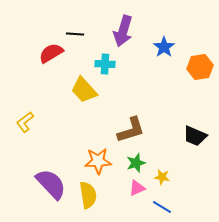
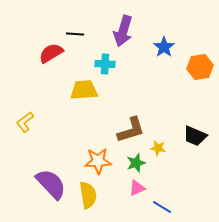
yellow trapezoid: rotated 128 degrees clockwise
yellow star: moved 4 px left, 29 px up
